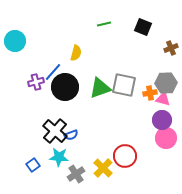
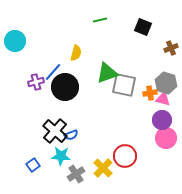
green line: moved 4 px left, 4 px up
gray hexagon: rotated 20 degrees clockwise
green triangle: moved 7 px right, 15 px up
cyan star: moved 2 px right, 1 px up
